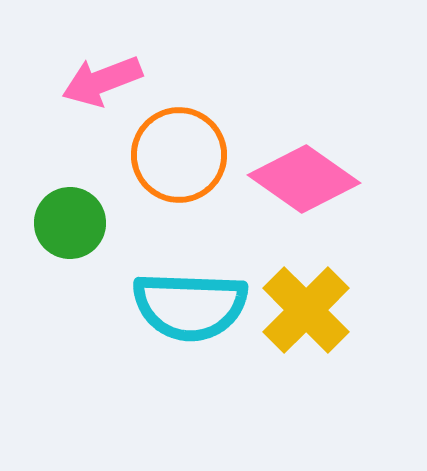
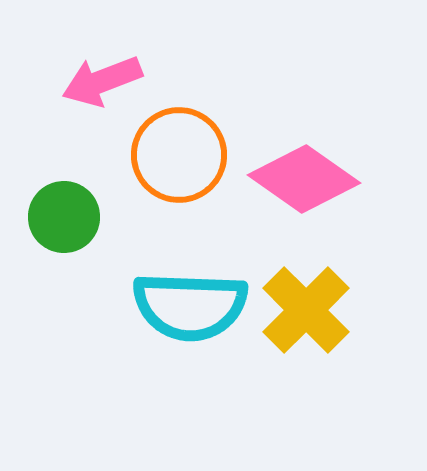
green circle: moved 6 px left, 6 px up
